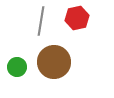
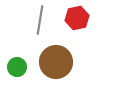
gray line: moved 1 px left, 1 px up
brown circle: moved 2 px right
